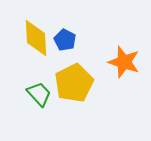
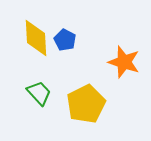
yellow pentagon: moved 12 px right, 21 px down
green trapezoid: moved 1 px up
